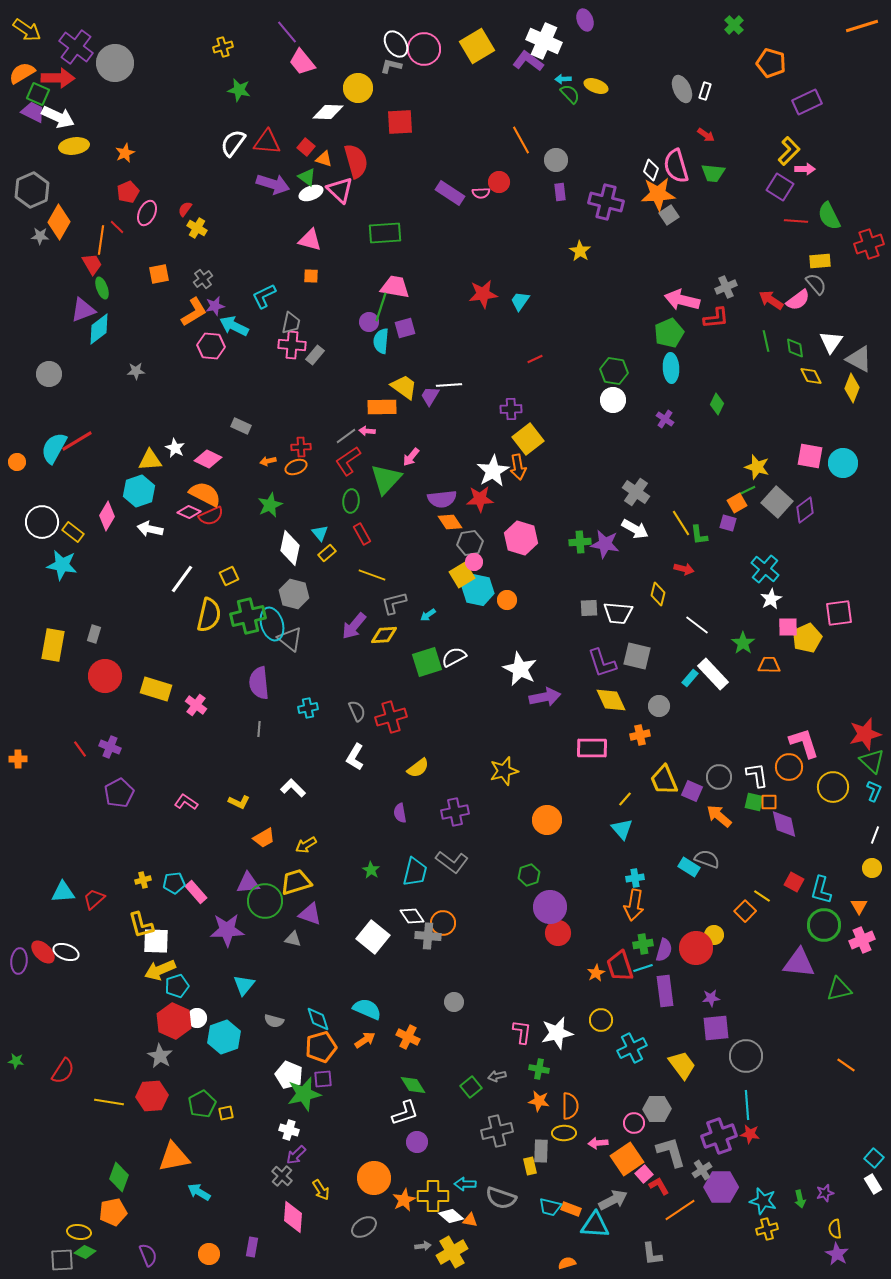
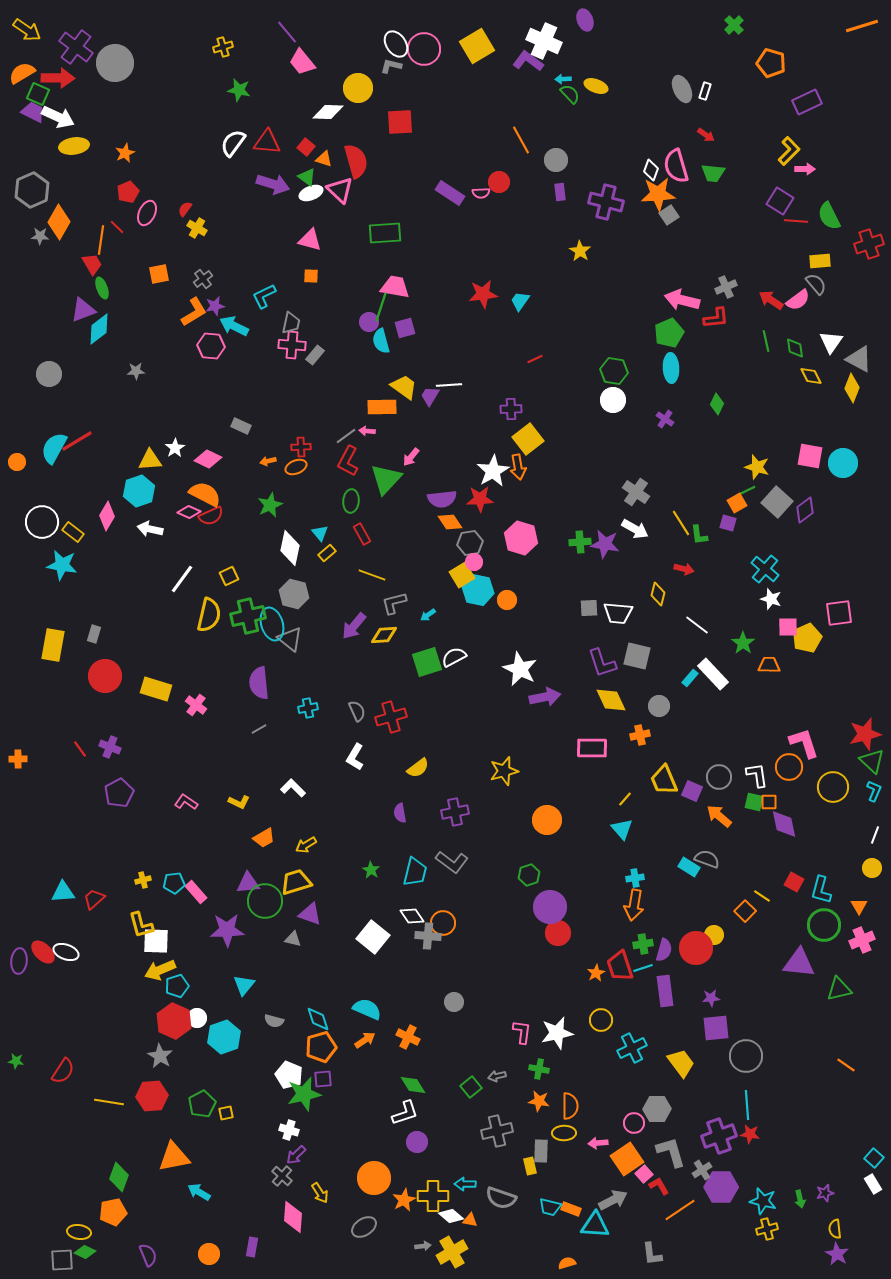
purple square at (780, 187): moved 14 px down
cyan semicircle at (381, 341): rotated 20 degrees counterclockwise
white star at (175, 448): rotated 12 degrees clockwise
red L-shape at (348, 461): rotated 28 degrees counterclockwise
white star at (771, 599): rotated 25 degrees counterclockwise
gray line at (259, 729): rotated 56 degrees clockwise
yellow trapezoid at (682, 1065): moved 1 px left, 2 px up
yellow arrow at (321, 1190): moved 1 px left, 3 px down
